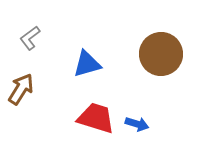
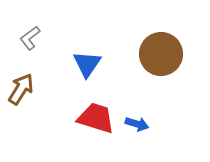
blue triangle: rotated 40 degrees counterclockwise
